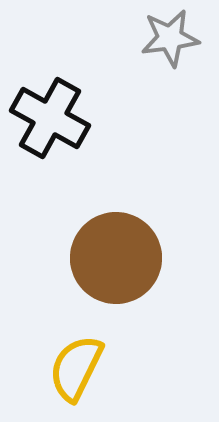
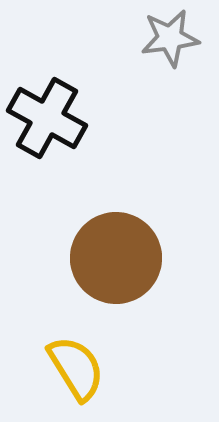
black cross: moved 3 px left
yellow semicircle: rotated 122 degrees clockwise
